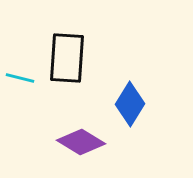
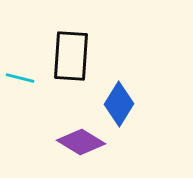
black rectangle: moved 4 px right, 2 px up
blue diamond: moved 11 px left
